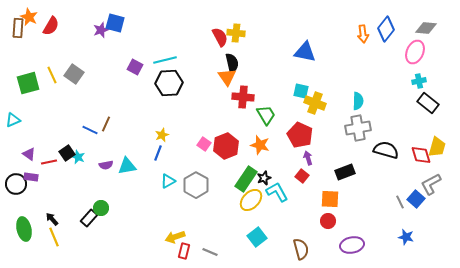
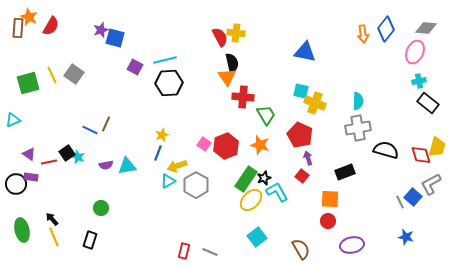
blue square at (115, 23): moved 15 px down
blue square at (416, 199): moved 3 px left, 2 px up
black rectangle at (89, 218): moved 1 px right, 22 px down; rotated 24 degrees counterclockwise
green ellipse at (24, 229): moved 2 px left, 1 px down
yellow arrow at (175, 237): moved 2 px right, 71 px up
brown semicircle at (301, 249): rotated 15 degrees counterclockwise
